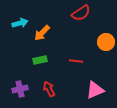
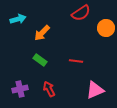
cyan arrow: moved 2 px left, 4 px up
orange circle: moved 14 px up
green rectangle: rotated 48 degrees clockwise
